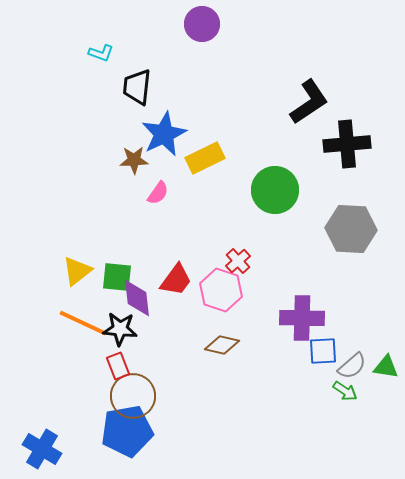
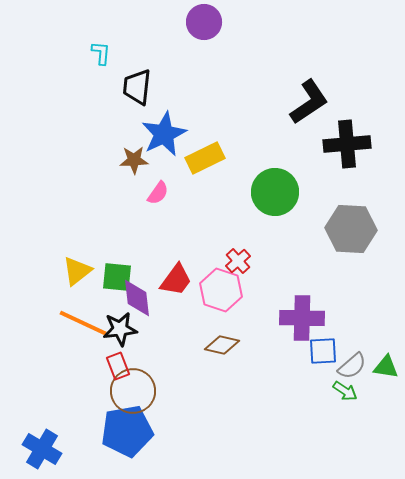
purple circle: moved 2 px right, 2 px up
cyan L-shape: rotated 105 degrees counterclockwise
green circle: moved 2 px down
black star: rotated 12 degrees counterclockwise
brown circle: moved 5 px up
